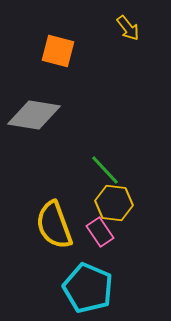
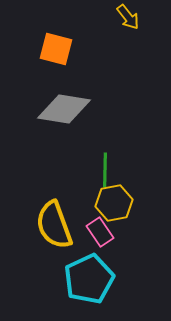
yellow arrow: moved 11 px up
orange square: moved 2 px left, 2 px up
gray diamond: moved 30 px right, 6 px up
green line: rotated 44 degrees clockwise
yellow hexagon: rotated 18 degrees counterclockwise
cyan pentagon: moved 1 px right, 9 px up; rotated 24 degrees clockwise
